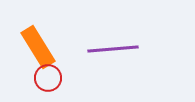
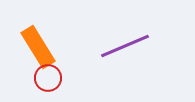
purple line: moved 12 px right, 3 px up; rotated 18 degrees counterclockwise
